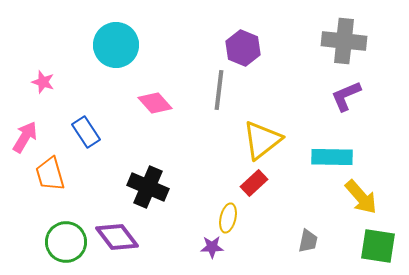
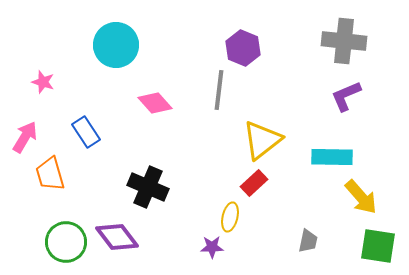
yellow ellipse: moved 2 px right, 1 px up
